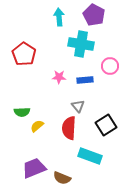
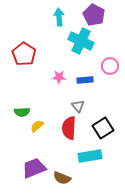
cyan cross: moved 3 px up; rotated 15 degrees clockwise
black square: moved 3 px left, 3 px down
cyan rectangle: rotated 30 degrees counterclockwise
